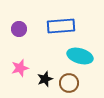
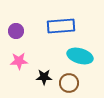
purple circle: moved 3 px left, 2 px down
pink star: moved 1 px left, 7 px up; rotated 12 degrees clockwise
black star: moved 1 px left, 2 px up; rotated 21 degrees clockwise
